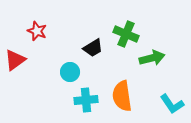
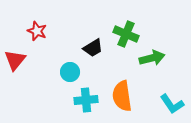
red triangle: rotated 15 degrees counterclockwise
